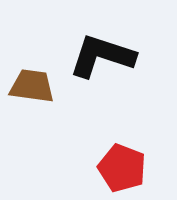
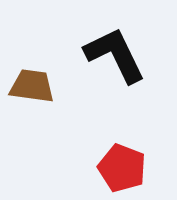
black L-shape: moved 13 px right, 1 px up; rotated 46 degrees clockwise
